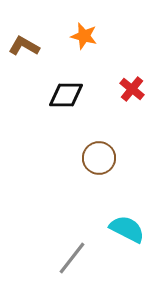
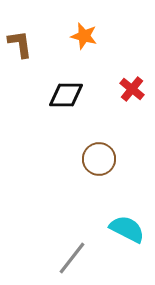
brown L-shape: moved 4 px left, 2 px up; rotated 52 degrees clockwise
brown circle: moved 1 px down
